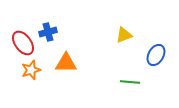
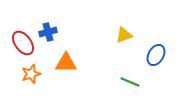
orange star: moved 4 px down
green line: rotated 18 degrees clockwise
